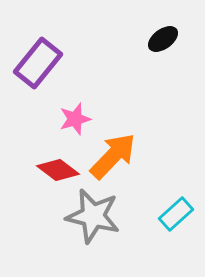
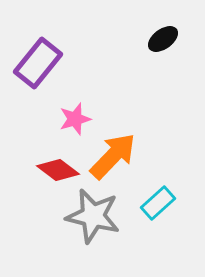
cyan rectangle: moved 18 px left, 11 px up
